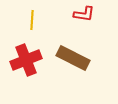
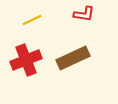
yellow line: rotated 60 degrees clockwise
brown rectangle: rotated 52 degrees counterclockwise
